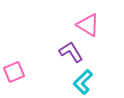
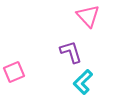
pink triangle: moved 9 px up; rotated 15 degrees clockwise
purple L-shape: rotated 15 degrees clockwise
